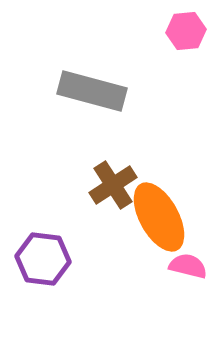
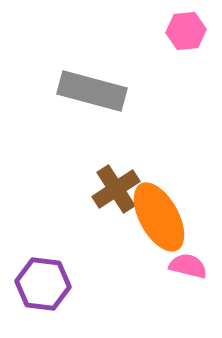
brown cross: moved 3 px right, 4 px down
purple hexagon: moved 25 px down
